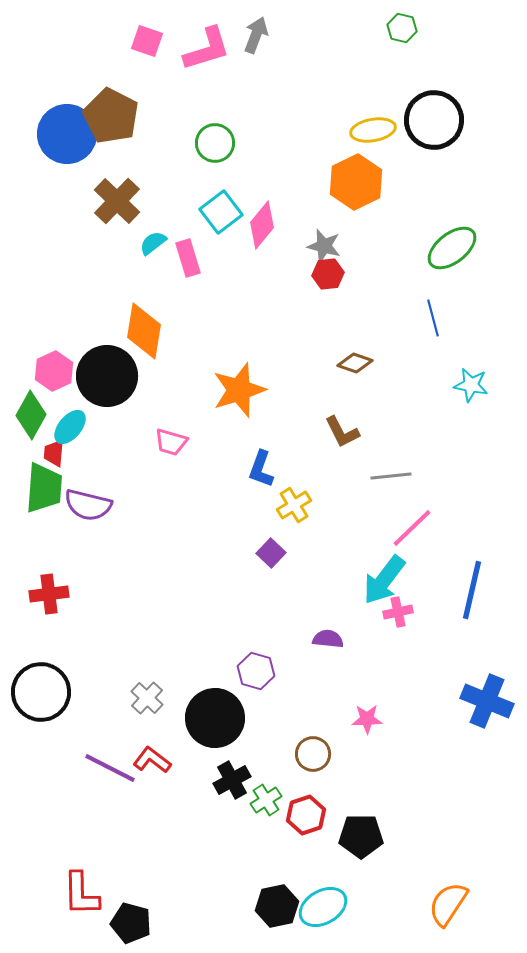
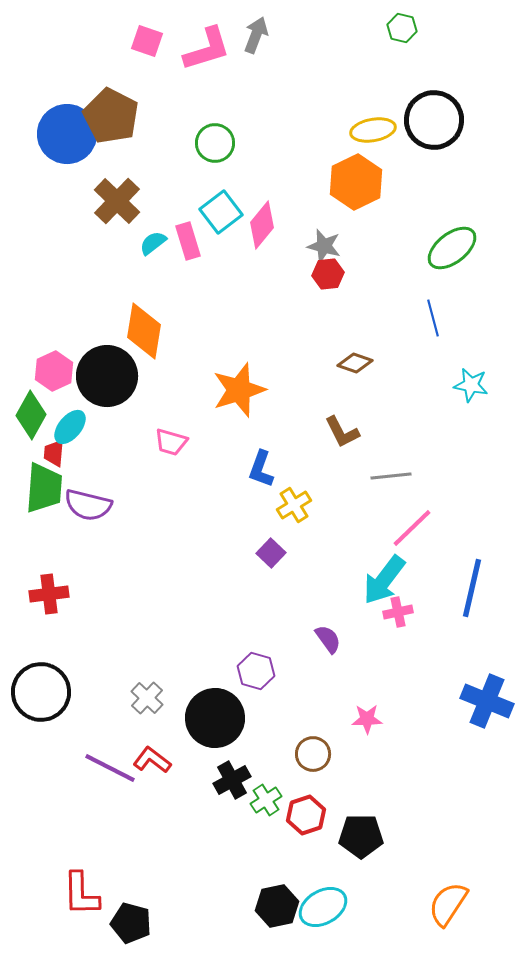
pink rectangle at (188, 258): moved 17 px up
blue line at (472, 590): moved 2 px up
purple semicircle at (328, 639): rotated 48 degrees clockwise
